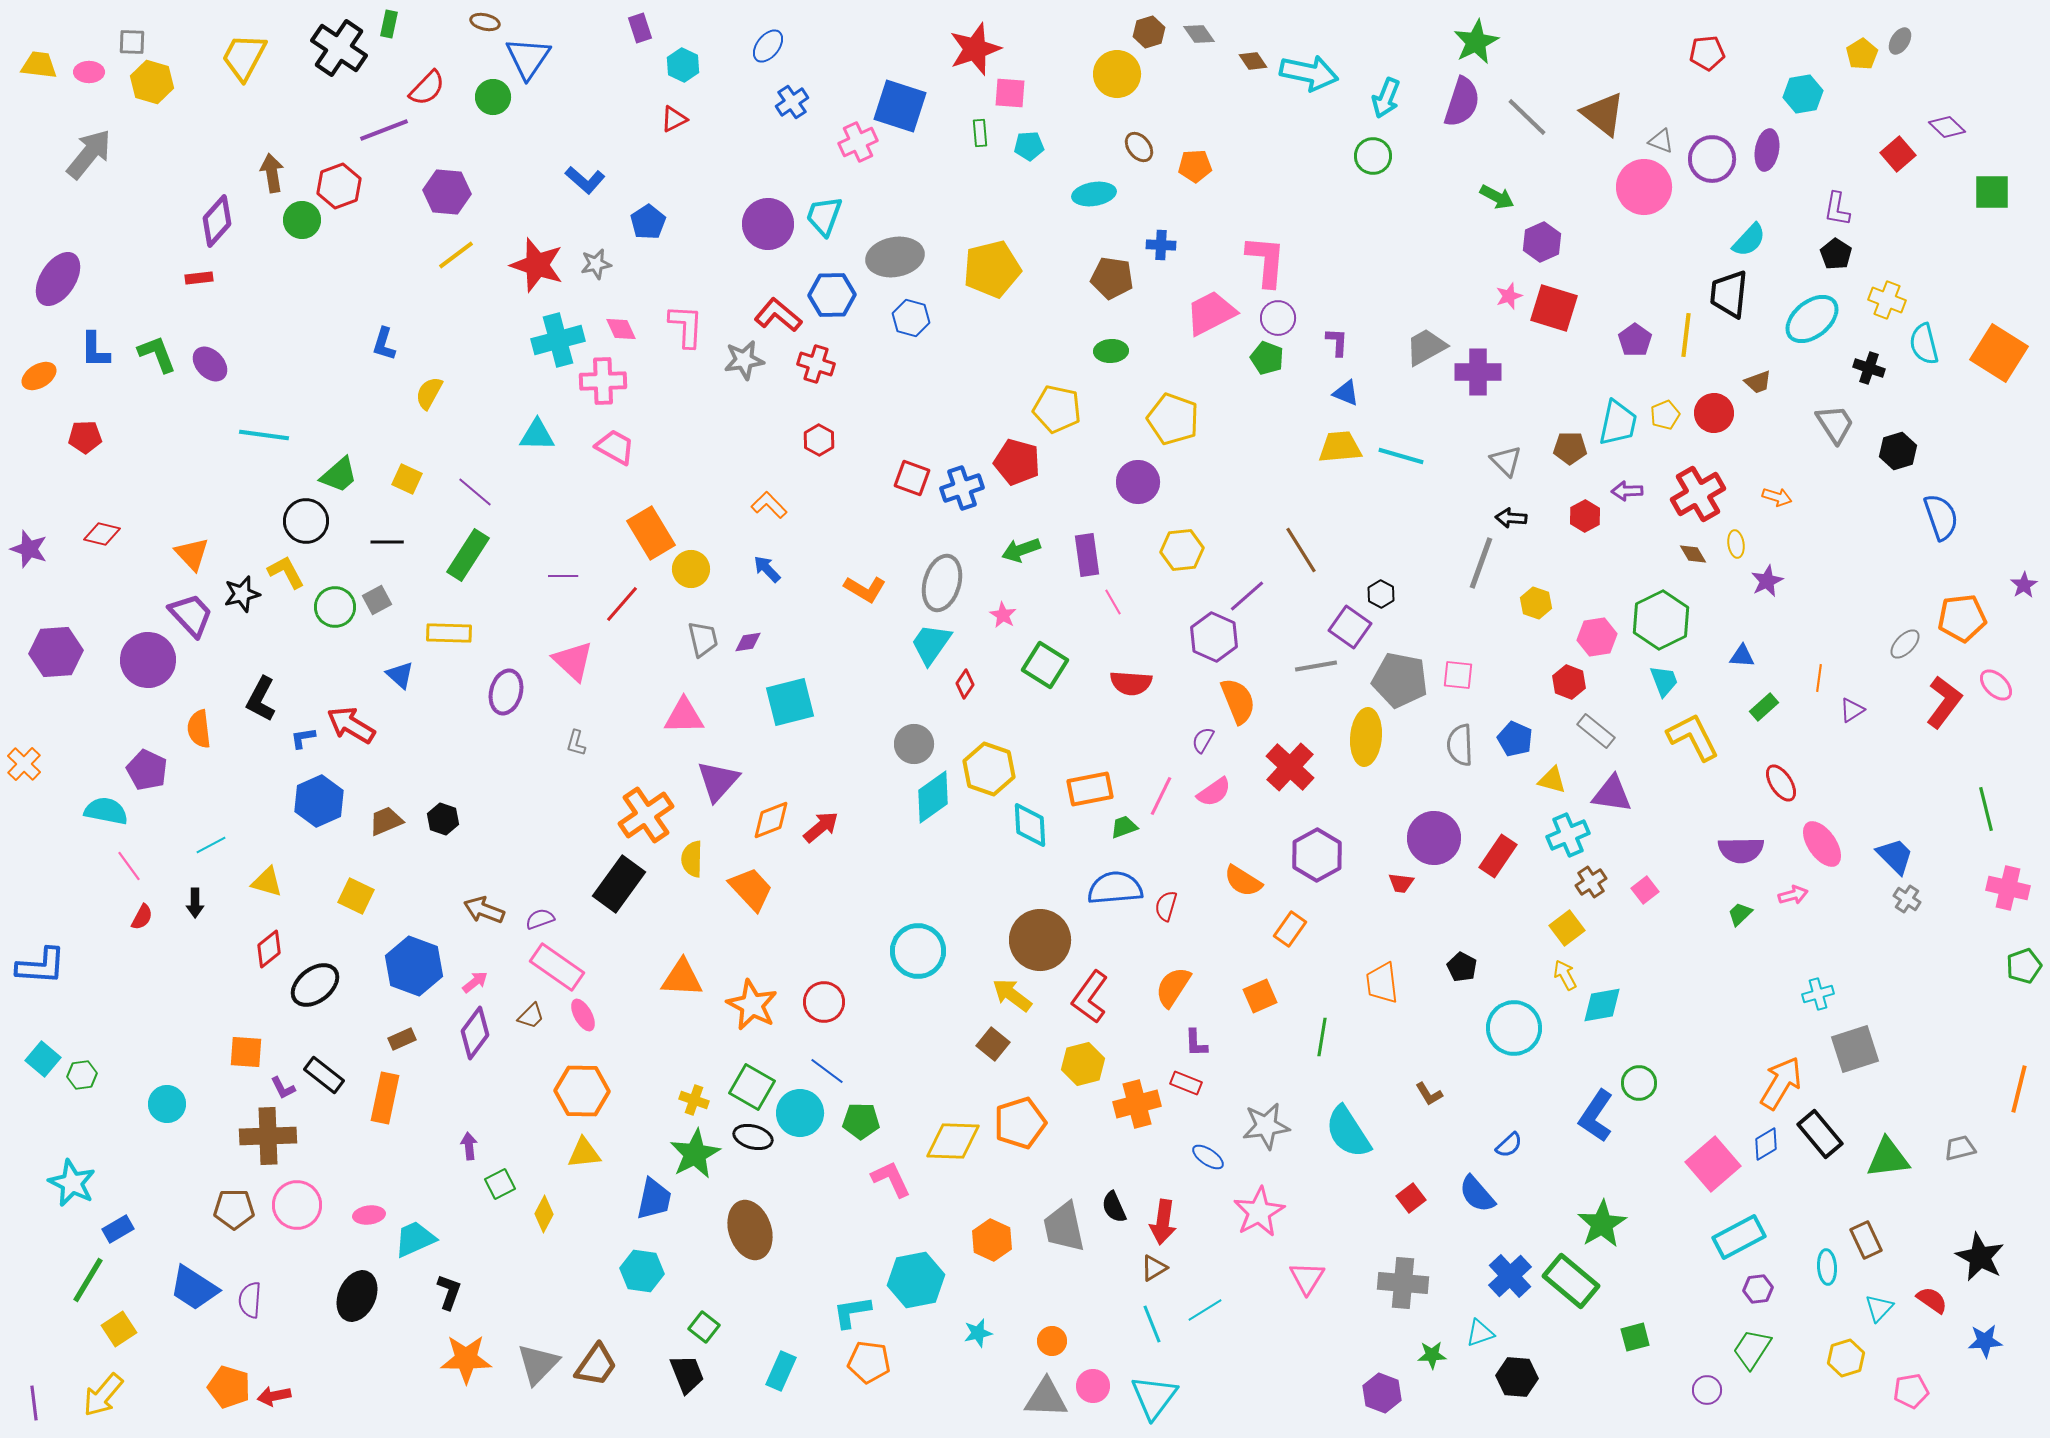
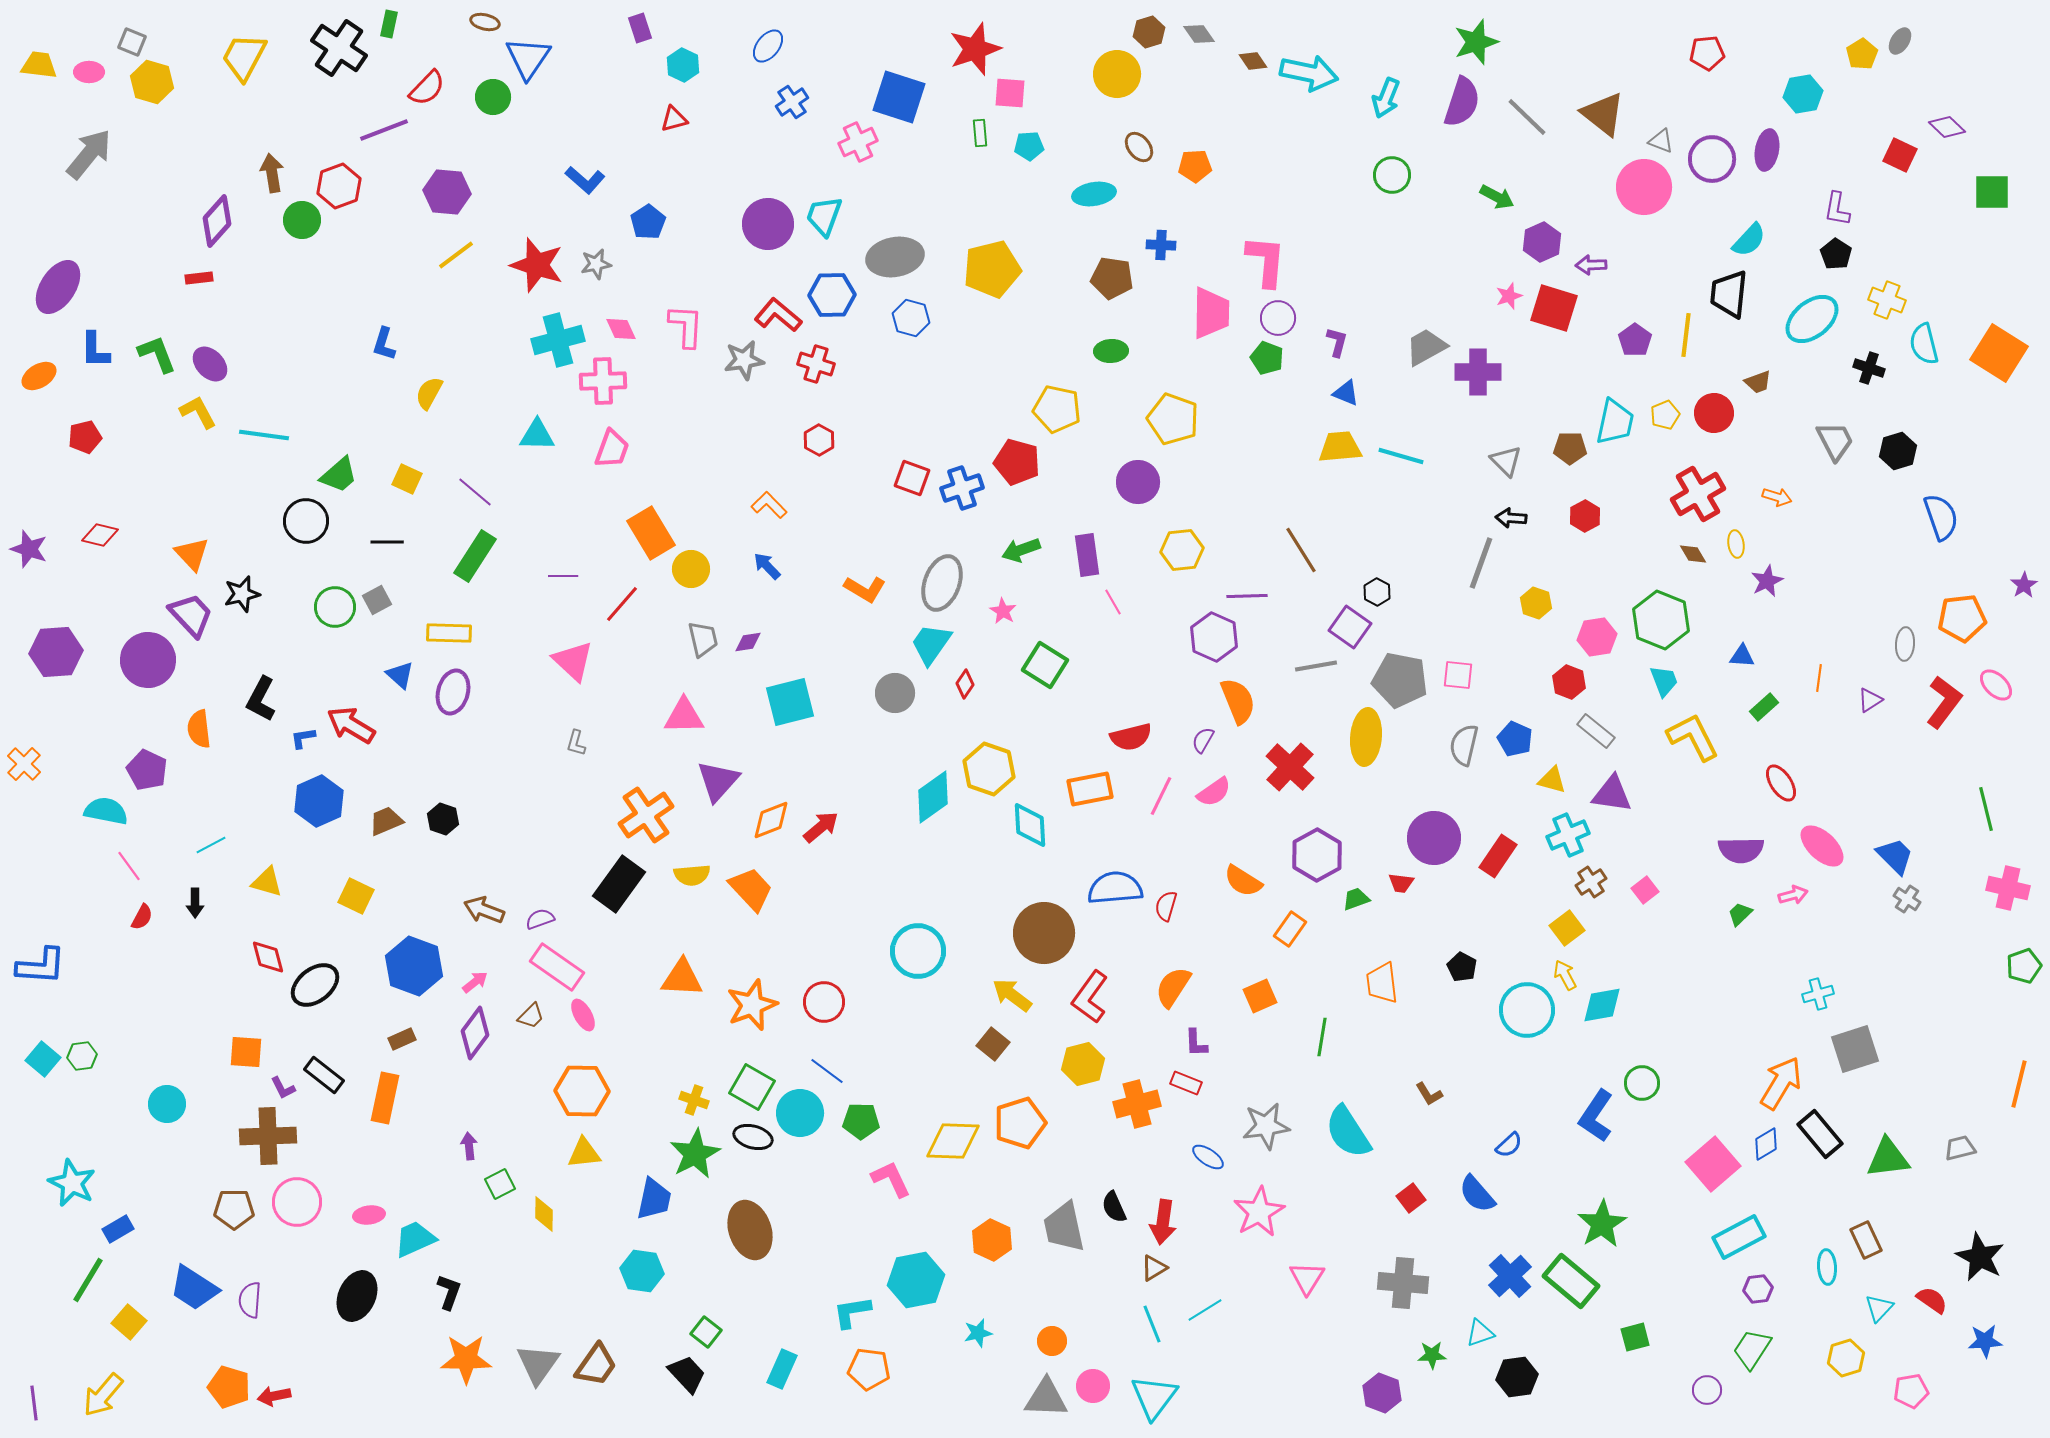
gray square at (132, 42): rotated 20 degrees clockwise
green star at (1476, 42): rotated 9 degrees clockwise
blue square at (900, 106): moved 1 px left, 9 px up
red triangle at (674, 119): rotated 12 degrees clockwise
red square at (1898, 154): moved 2 px right, 1 px down; rotated 24 degrees counterclockwise
green circle at (1373, 156): moved 19 px right, 19 px down
purple ellipse at (58, 279): moved 8 px down
pink trapezoid at (1211, 313): rotated 118 degrees clockwise
purple L-shape at (1337, 342): rotated 12 degrees clockwise
cyan trapezoid at (1618, 423): moved 3 px left, 1 px up
gray trapezoid at (1835, 424): moved 17 px down; rotated 6 degrees clockwise
red pentagon at (85, 437): rotated 12 degrees counterclockwise
pink trapezoid at (615, 447): moved 3 px left, 2 px down; rotated 81 degrees clockwise
purple arrow at (1627, 491): moved 36 px left, 226 px up
red diamond at (102, 534): moved 2 px left, 1 px down
green rectangle at (468, 555): moved 7 px right, 1 px down
blue arrow at (767, 569): moved 3 px up
yellow L-shape at (286, 572): moved 88 px left, 160 px up
gray ellipse at (942, 583): rotated 4 degrees clockwise
black hexagon at (1381, 594): moved 4 px left, 2 px up
purple line at (1247, 596): rotated 39 degrees clockwise
pink star at (1003, 615): moved 4 px up
green hexagon at (1661, 620): rotated 12 degrees counterclockwise
gray ellipse at (1905, 644): rotated 40 degrees counterclockwise
red semicircle at (1131, 683): moved 54 px down; rotated 18 degrees counterclockwise
purple ellipse at (506, 692): moved 53 px left
purple triangle at (1852, 710): moved 18 px right, 10 px up
gray circle at (914, 744): moved 19 px left, 51 px up
gray semicircle at (1460, 745): moved 4 px right; rotated 15 degrees clockwise
green trapezoid at (1124, 827): moved 232 px right, 72 px down
pink ellipse at (1822, 844): moved 2 px down; rotated 12 degrees counterclockwise
yellow semicircle at (692, 859): moved 16 px down; rotated 96 degrees counterclockwise
brown circle at (1040, 940): moved 4 px right, 7 px up
red diamond at (269, 949): moved 1 px left, 8 px down; rotated 66 degrees counterclockwise
orange star at (752, 1005): rotated 24 degrees clockwise
cyan circle at (1514, 1028): moved 13 px right, 18 px up
green hexagon at (82, 1075): moved 19 px up
green circle at (1639, 1083): moved 3 px right
orange line at (2019, 1089): moved 5 px up
pink circle at (297, 1205): moved 3 px up
yellow diamond at (544, 1214): rotated 27 degrees counterclockwise
green square at (704, 1327): moved 2 px right, 5 px down
yellow square at (119, 1329): moved 10 px right, 7 px up; rotated 16 degrees counterclockwise
orange pentagon at (869, 1362): moved 7 px down
gray triangle at (538, 1364): rotated 9 degrees counterclockwise
cyan rectangle at (781, 1371): moved 1 px right, 2 px up
black trapezoid at (687, 1374): rotated 21 degrees counterclockwise
black hexagon at (1517, 1377): rotated 12 degrees counterclockwise
